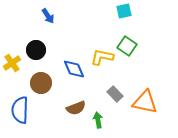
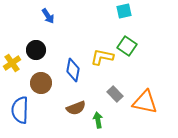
blue diamond: moved 1 px left, 1 px down; rotated 35 degrees clockwise
